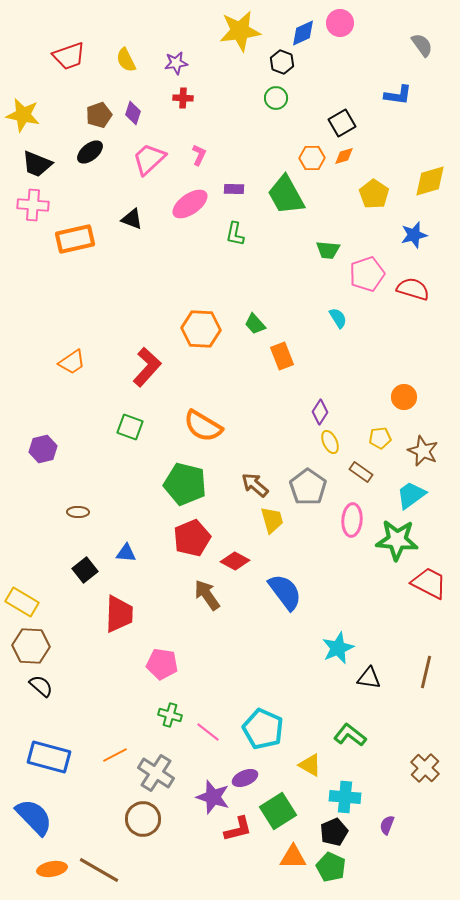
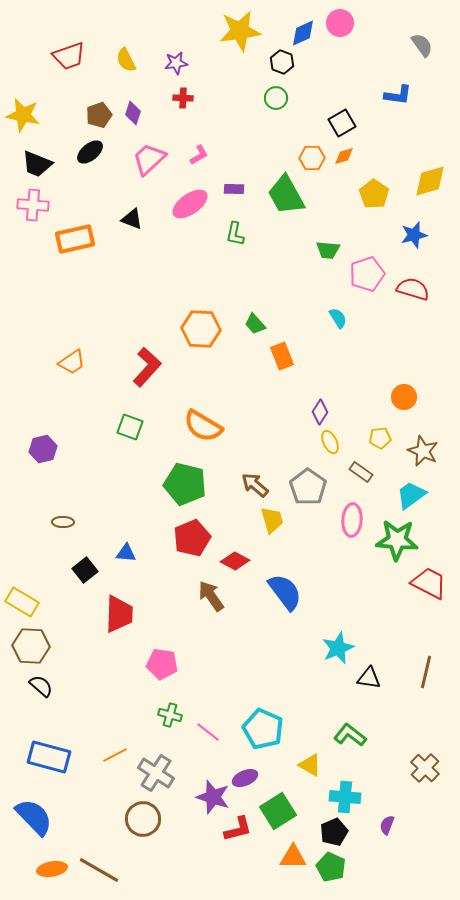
pink L-shape at (199, 155): rotated 35 degrees clockwise
brown ellipse at (78, 512): moved 15 px left, 10 px down
brown arrow at (207, 595): moved 4 px right, 1 px down
